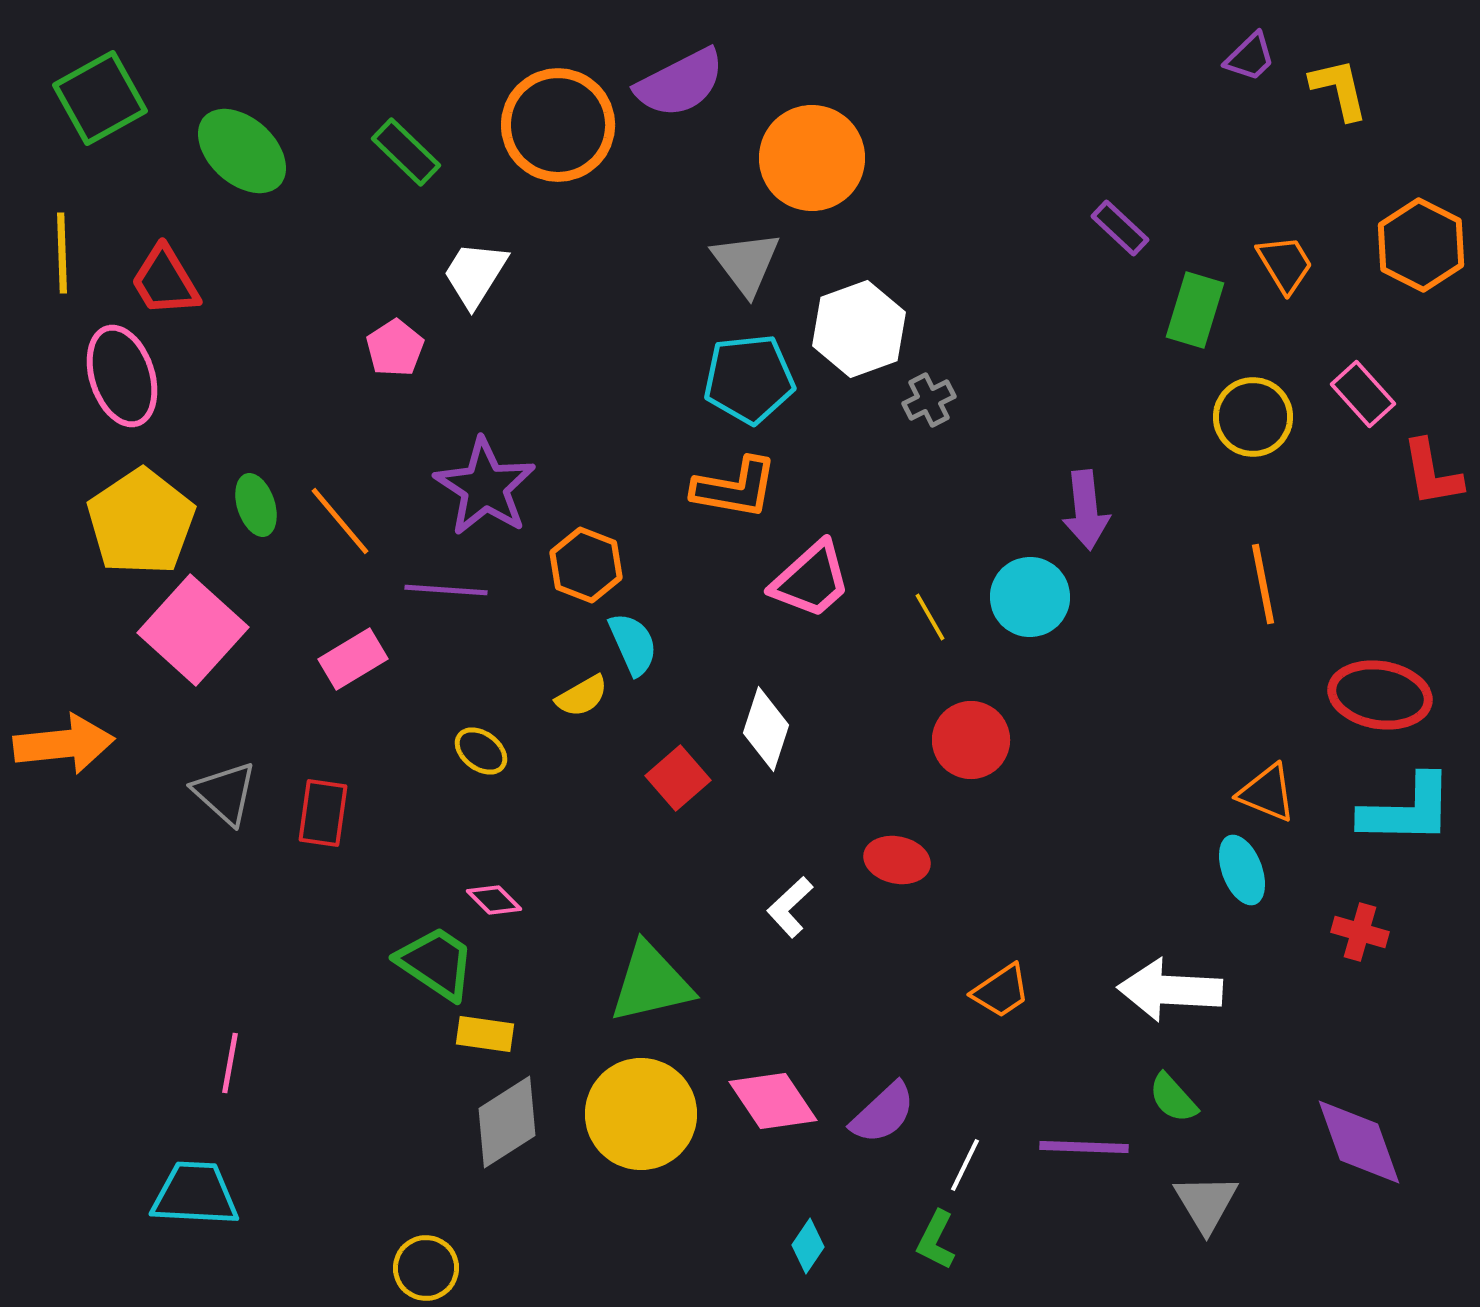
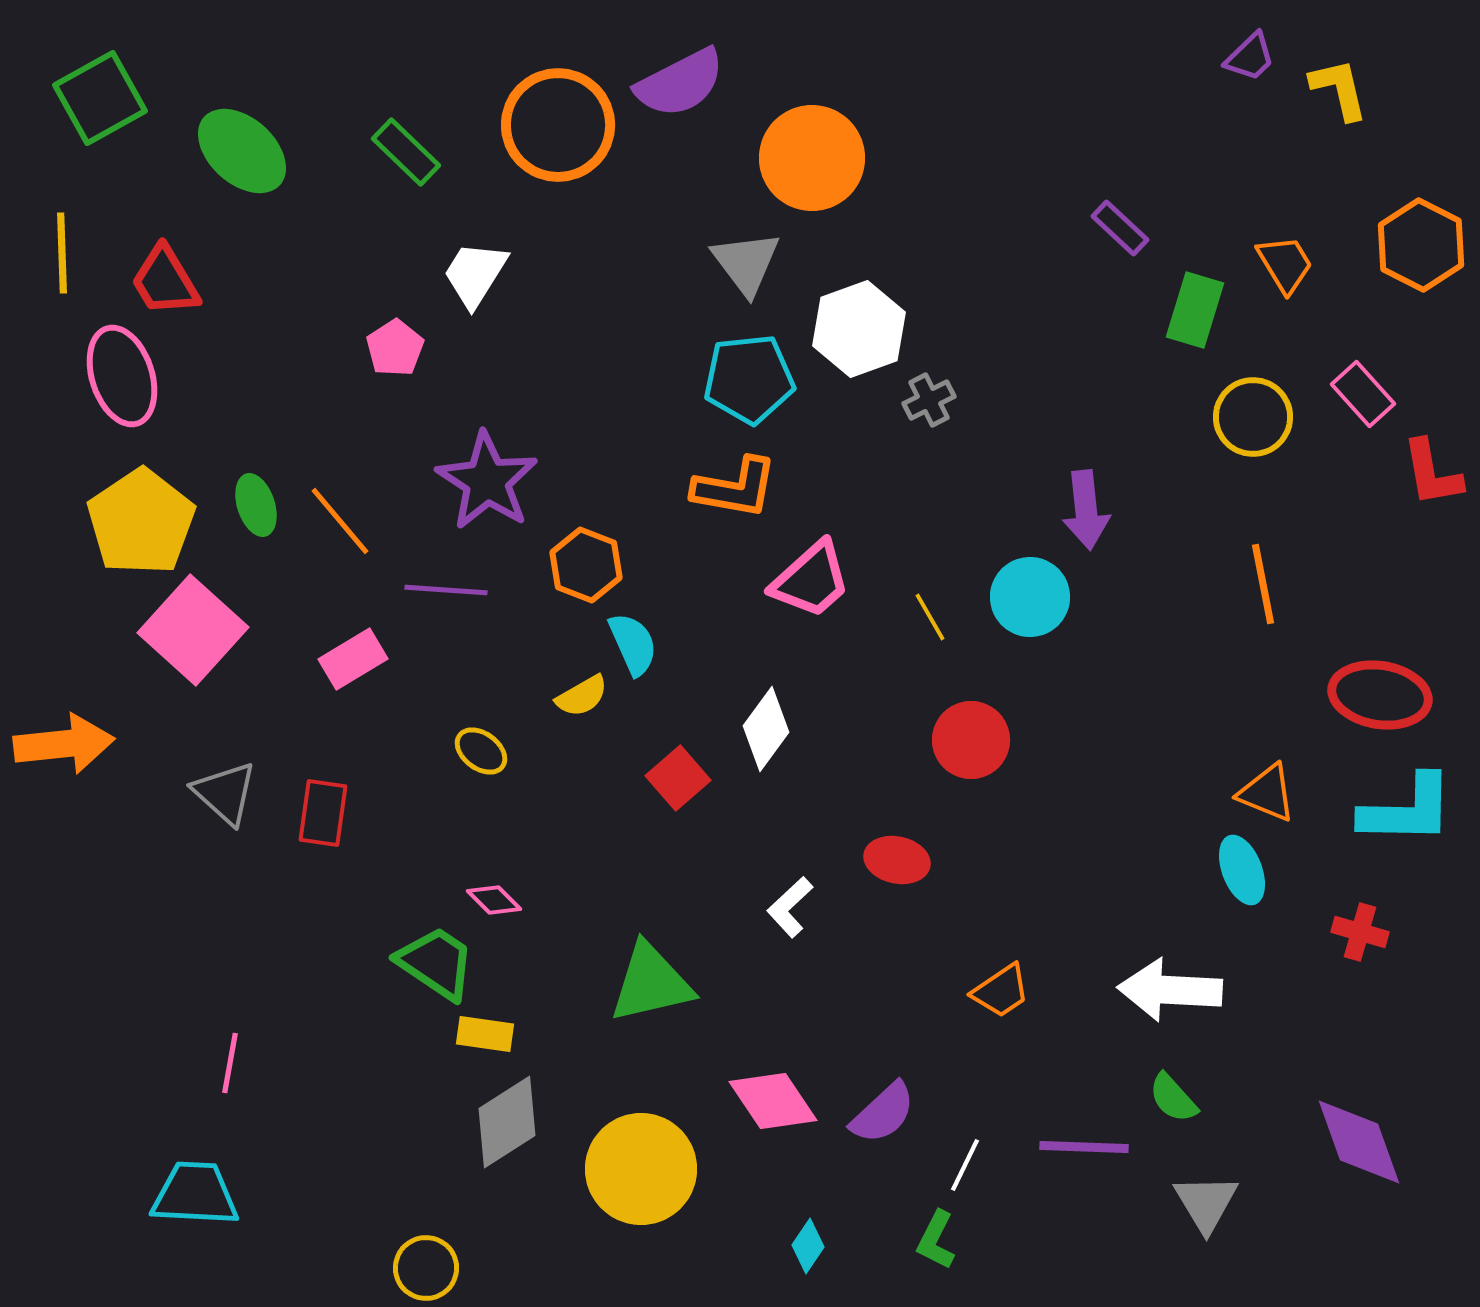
purple star at (485, 487): moved 2 px right, 6 px up
white diamond at (766, 729): rotated 18 degrees clockwise
yellow circle at (641, 1114): moved 55 px down
